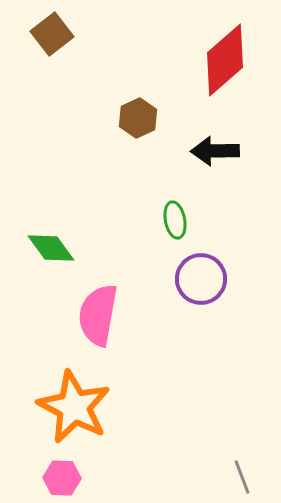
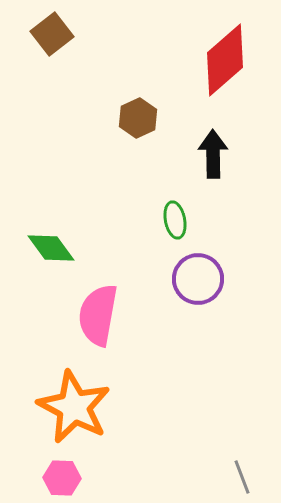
black arrow: moved 2 px left, 3 px down; rotated 90 degrees clockwise
purple circle: moved 3 px left
